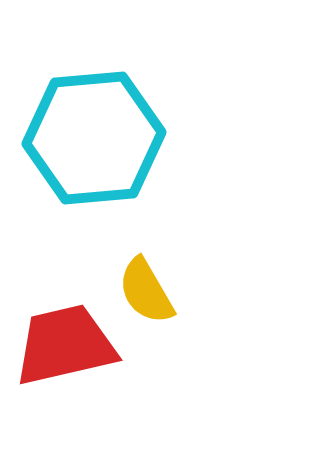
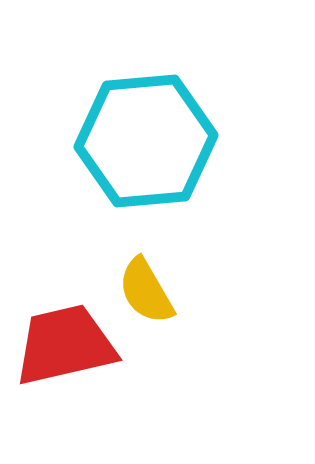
cyan hexagon: moved 52 px right, 3 px down
